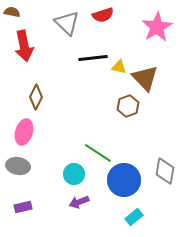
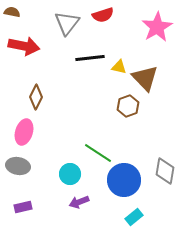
gray triangle: rotated 24 degrees clockwise
red arrow: rotated 68 degrees counterclockwise
black line: moved 3 px left
cyan circle: moved 4 px left
